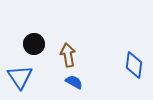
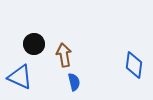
brown arrow: moved 4 px left
blue triangle: rotated 32 degrees counterclockwise
blue semicircle: rotated 48 degrees clockwise
